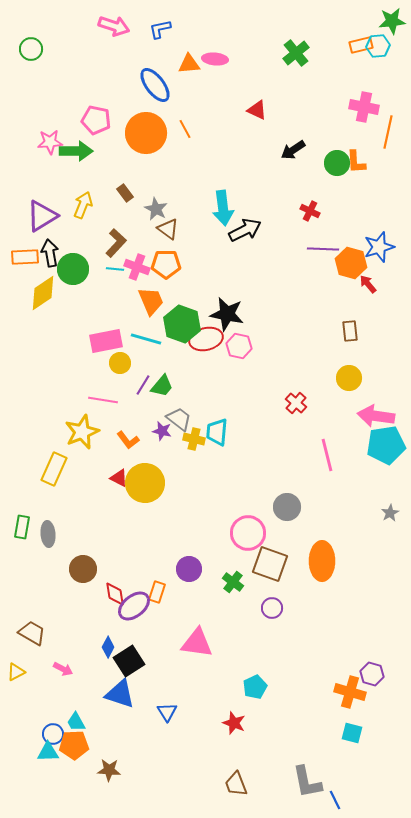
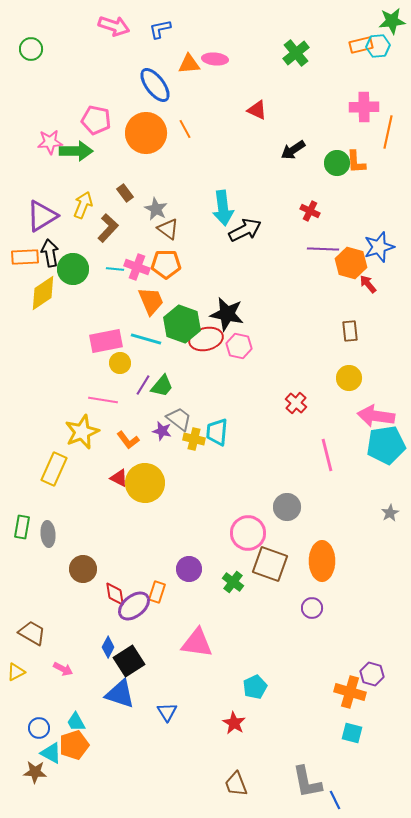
pink cross at (364, 107): rotated 12 degrees counterclockwise
brown L-shape at (116, 243): moved 8 px left, 15 px up
purple circle at (272, 608): moved 40 px right
red star at (234, 723): rotated 10 degrees clockwise
blue circle at (53, 734): moved 14 px left, 6 px up
orange pentagon at (74, 745): rotated 16 degrees counterclockwise
cyan triangle at (48, 752): moved 3 px right, 1 px down; rotated 30 degrees clockwise
brown star at (109, 770): moved 74 px left, 2 px down
